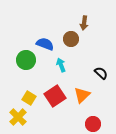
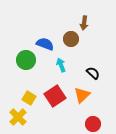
black semicircle: moved 8 px left
